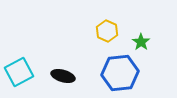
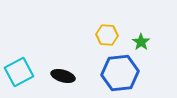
yellow hexagon: moved 4 px down; rotated 20 degrees counterclockwise
